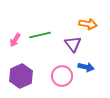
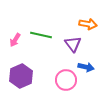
green line: moved 1 px right; rotated 25 degrees clockwise
pink circle: moved 4 px right, 4 px down
